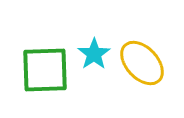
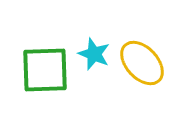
cyan star: rotated 16 degrees counterclockwise
